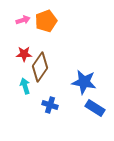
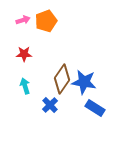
brown diamond: moved 22 px right, 12 px down
blue cross: rotated 28 degrees clockwise
